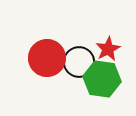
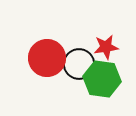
red star: moved 2 px left, 2 px up; rotated 20 degrees clockwise
black circle: moved 2 px down
